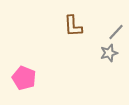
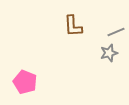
gray line: rotated 24 degrees clockwise
pink pentagon: moved 1 px right, 4 px down
